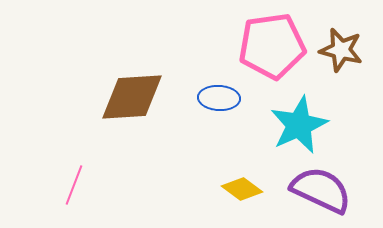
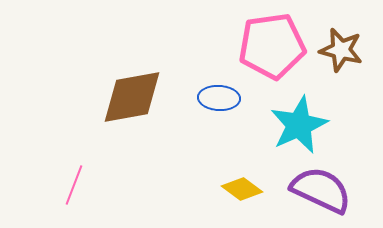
brown diamond: rotated 6 degrees counterclockwise
